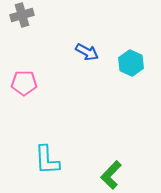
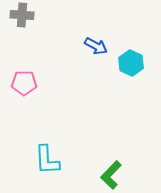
gray cross: rotated 20 degrees clockwise
blue arrow: moved 9 px right, 6 px up
